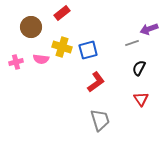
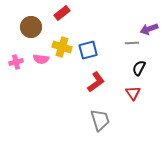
gray line: rotated 16 degrees clockwise
red triangle: moved 8 px left, 6 px up
